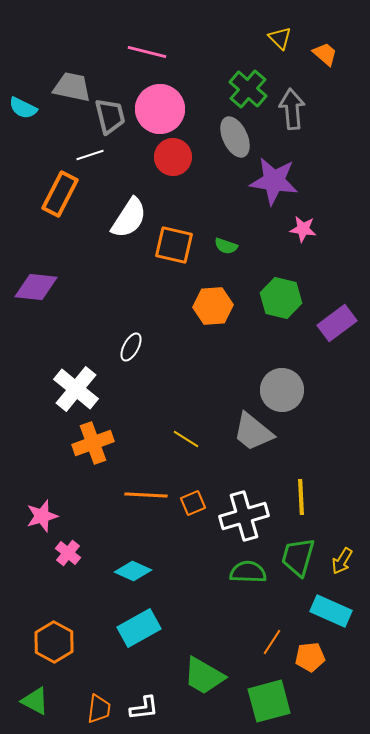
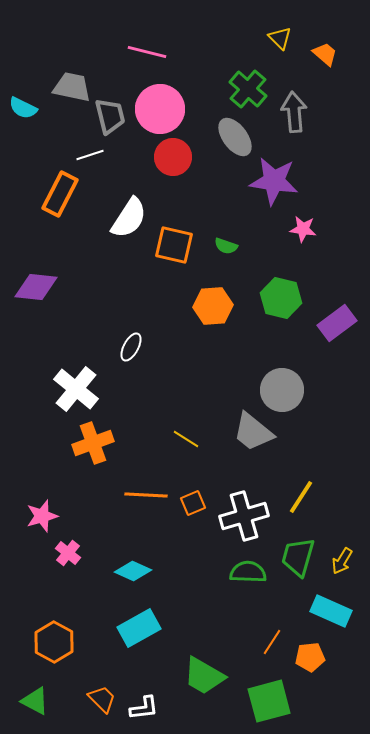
gray arrow at (292, 109): moved 2 px right, 3 px down
gray ellipse at (235, 137): rotated 12 degrees counterclockwise
yellow line at (301, 497): rotated 36 degrees clockwise
orange trapezoid at (99, 709): moved 3 px right, 10 px up; rotated 52 degrees counterclockwise
